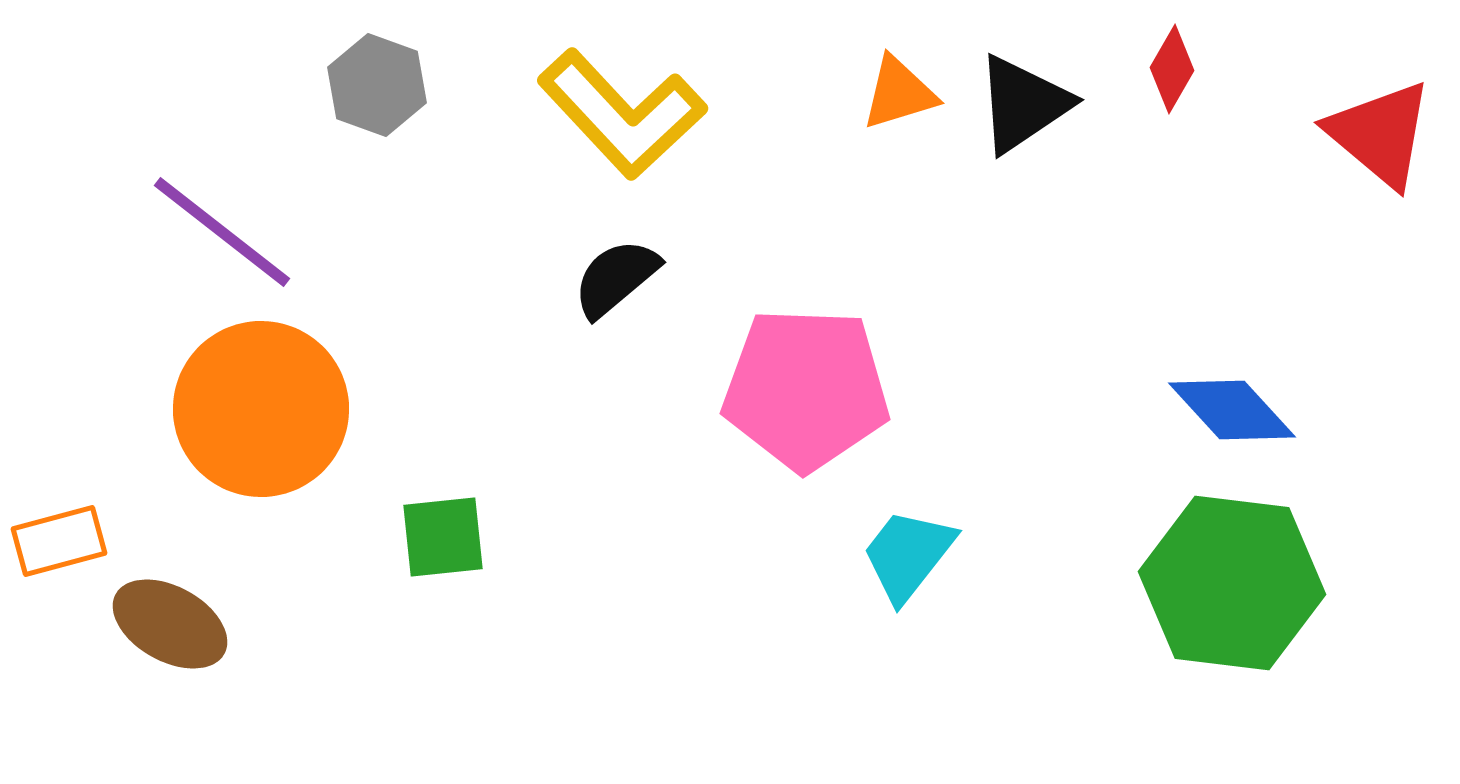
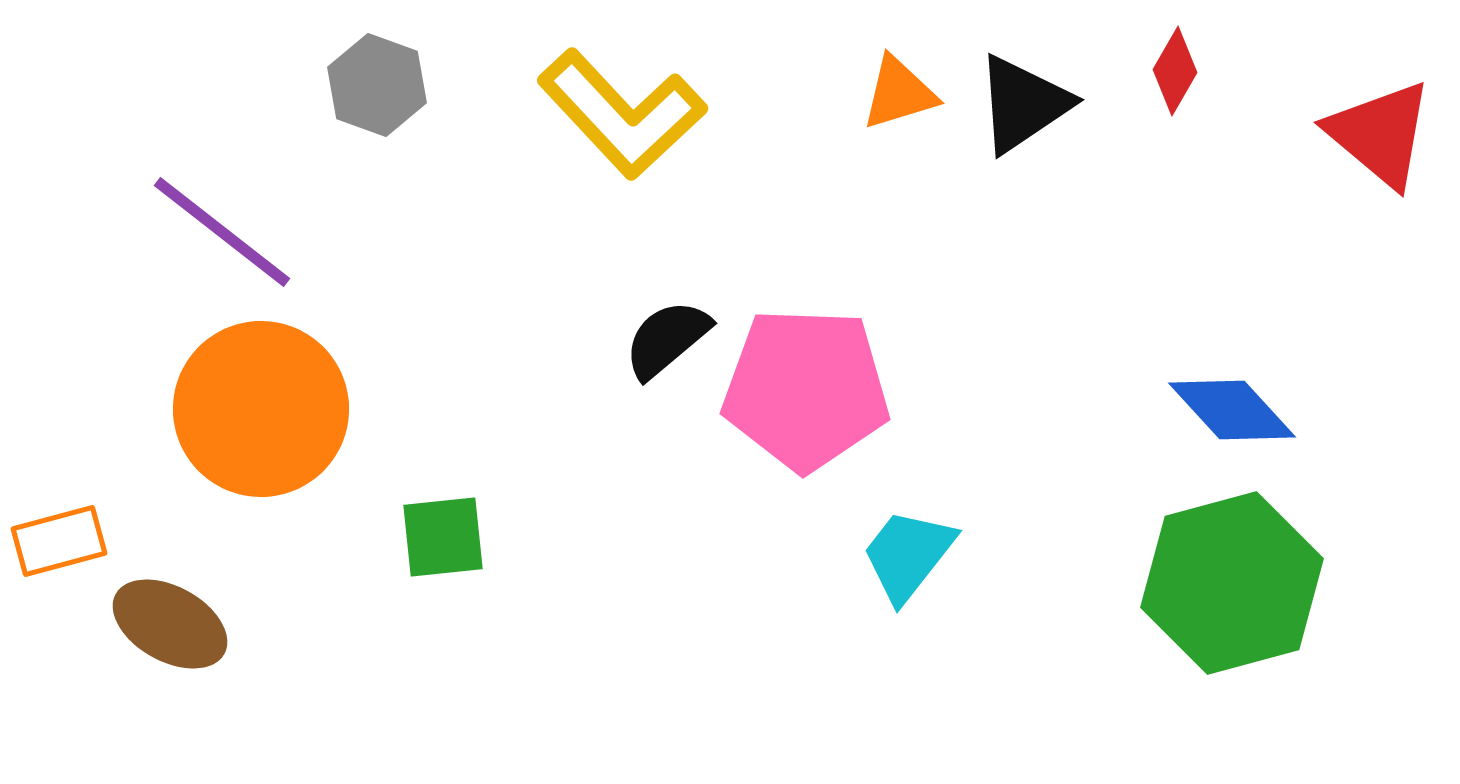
red diamond: moved 3 px right, 2 px down
black semicircle: moved 51 px right, 61 px down
green hexagon: rotated 22 degrees counterclockwise
